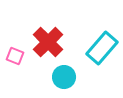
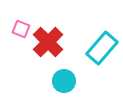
pink square: moved 6 px right, 27 px up
cyan circle: moved 4 px down
